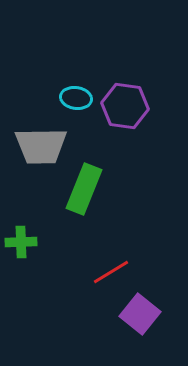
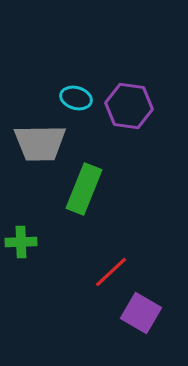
cyan ellipse: rotated 8 degrees clockwise
purple hexagon: moved 4 px right
gray trapezoid: moved 1 px left, 3 px up
red line: rotated 12 degrees counterclockwise
purple square: moved 1 px right, 1 px up; rotated 9 degrees counterclockwise
